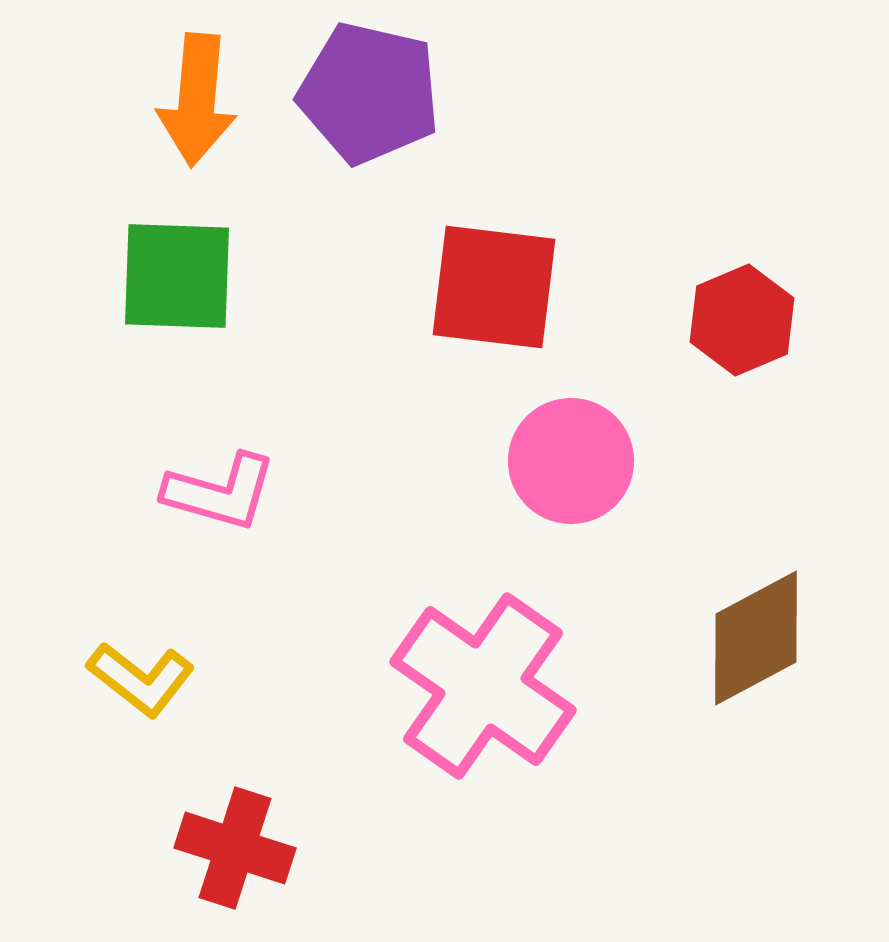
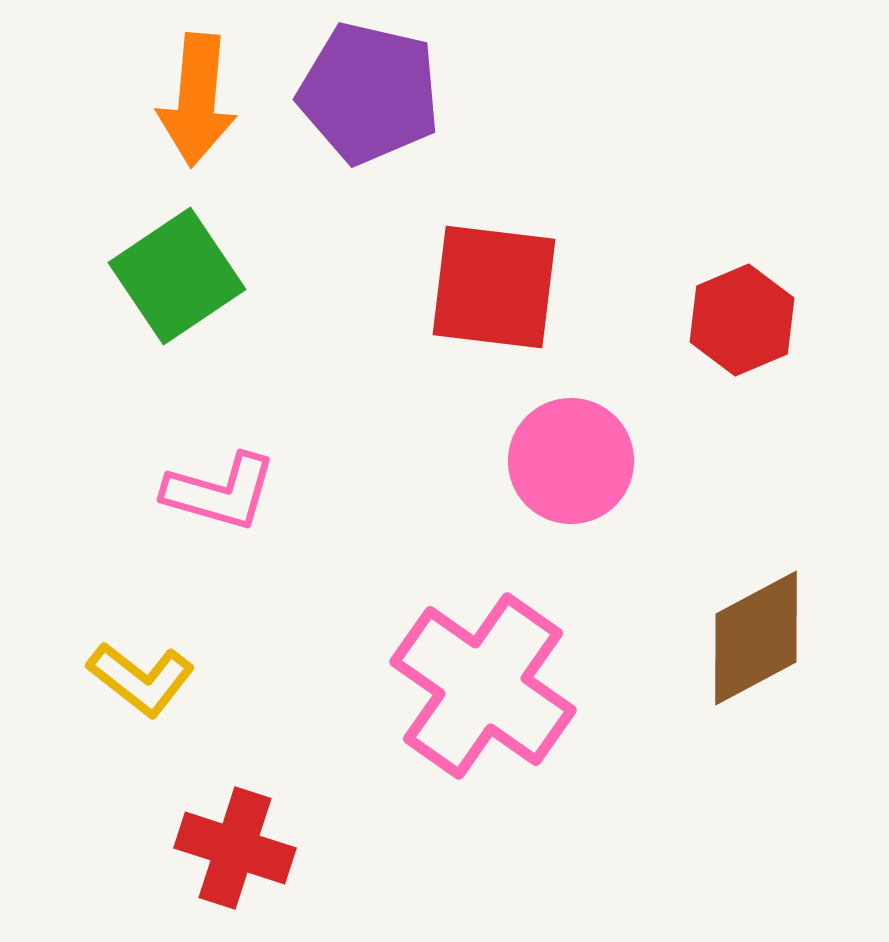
green square: rotated 36 degrees counterclockwise
